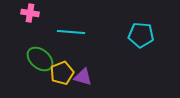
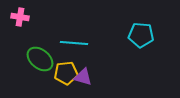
pink cross: moved 10 px left, 4 px down
cyan line: moved 3 px right, 11 px down
yellow pentagon: moved 4 px right; rotated 15 degrees clockwise
